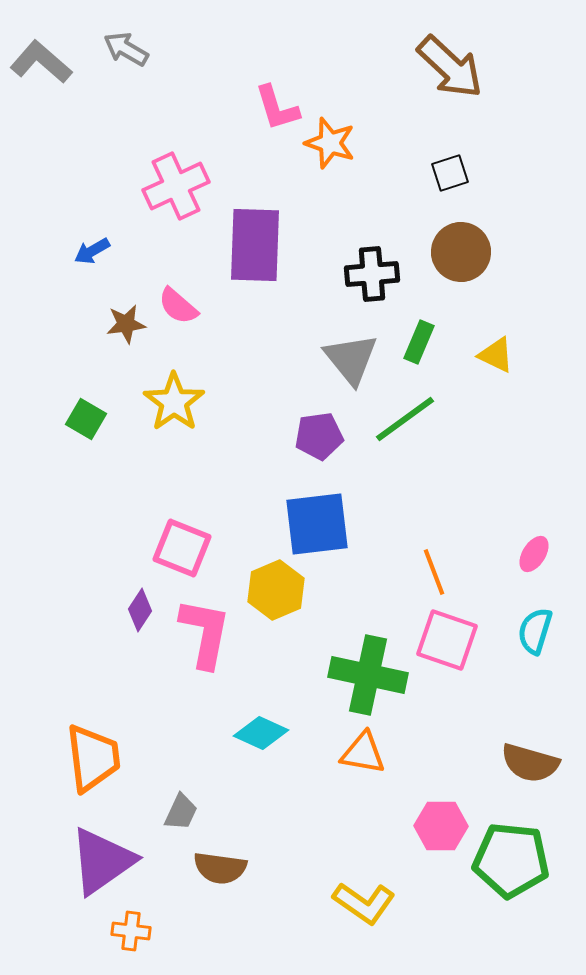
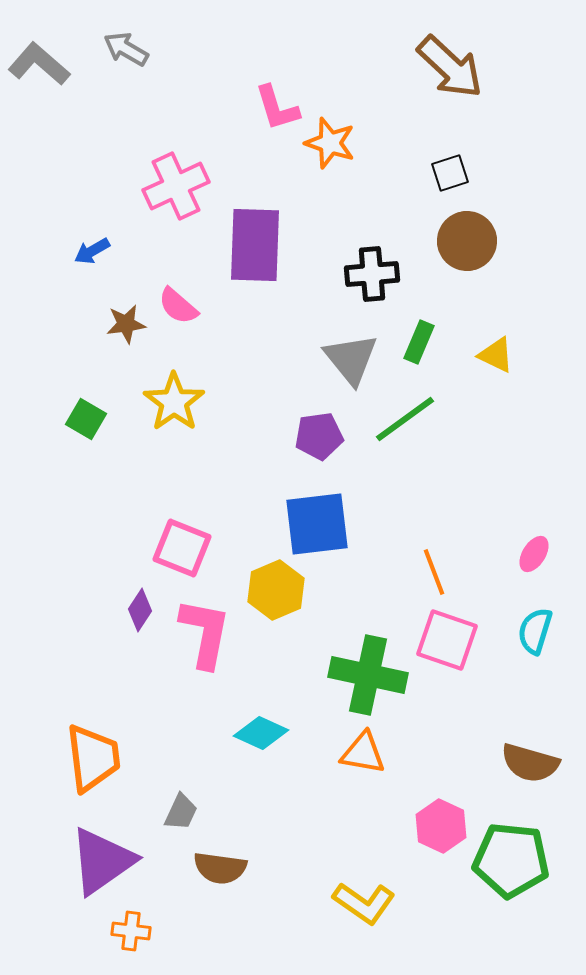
gray L-shape at (41, 62): moved 2 px left, 2 px down
brown circle at (461, 252): moved 6 px right, 11 px up
pink hexagon at (441, 826): rotated 24 degrees clockwise
